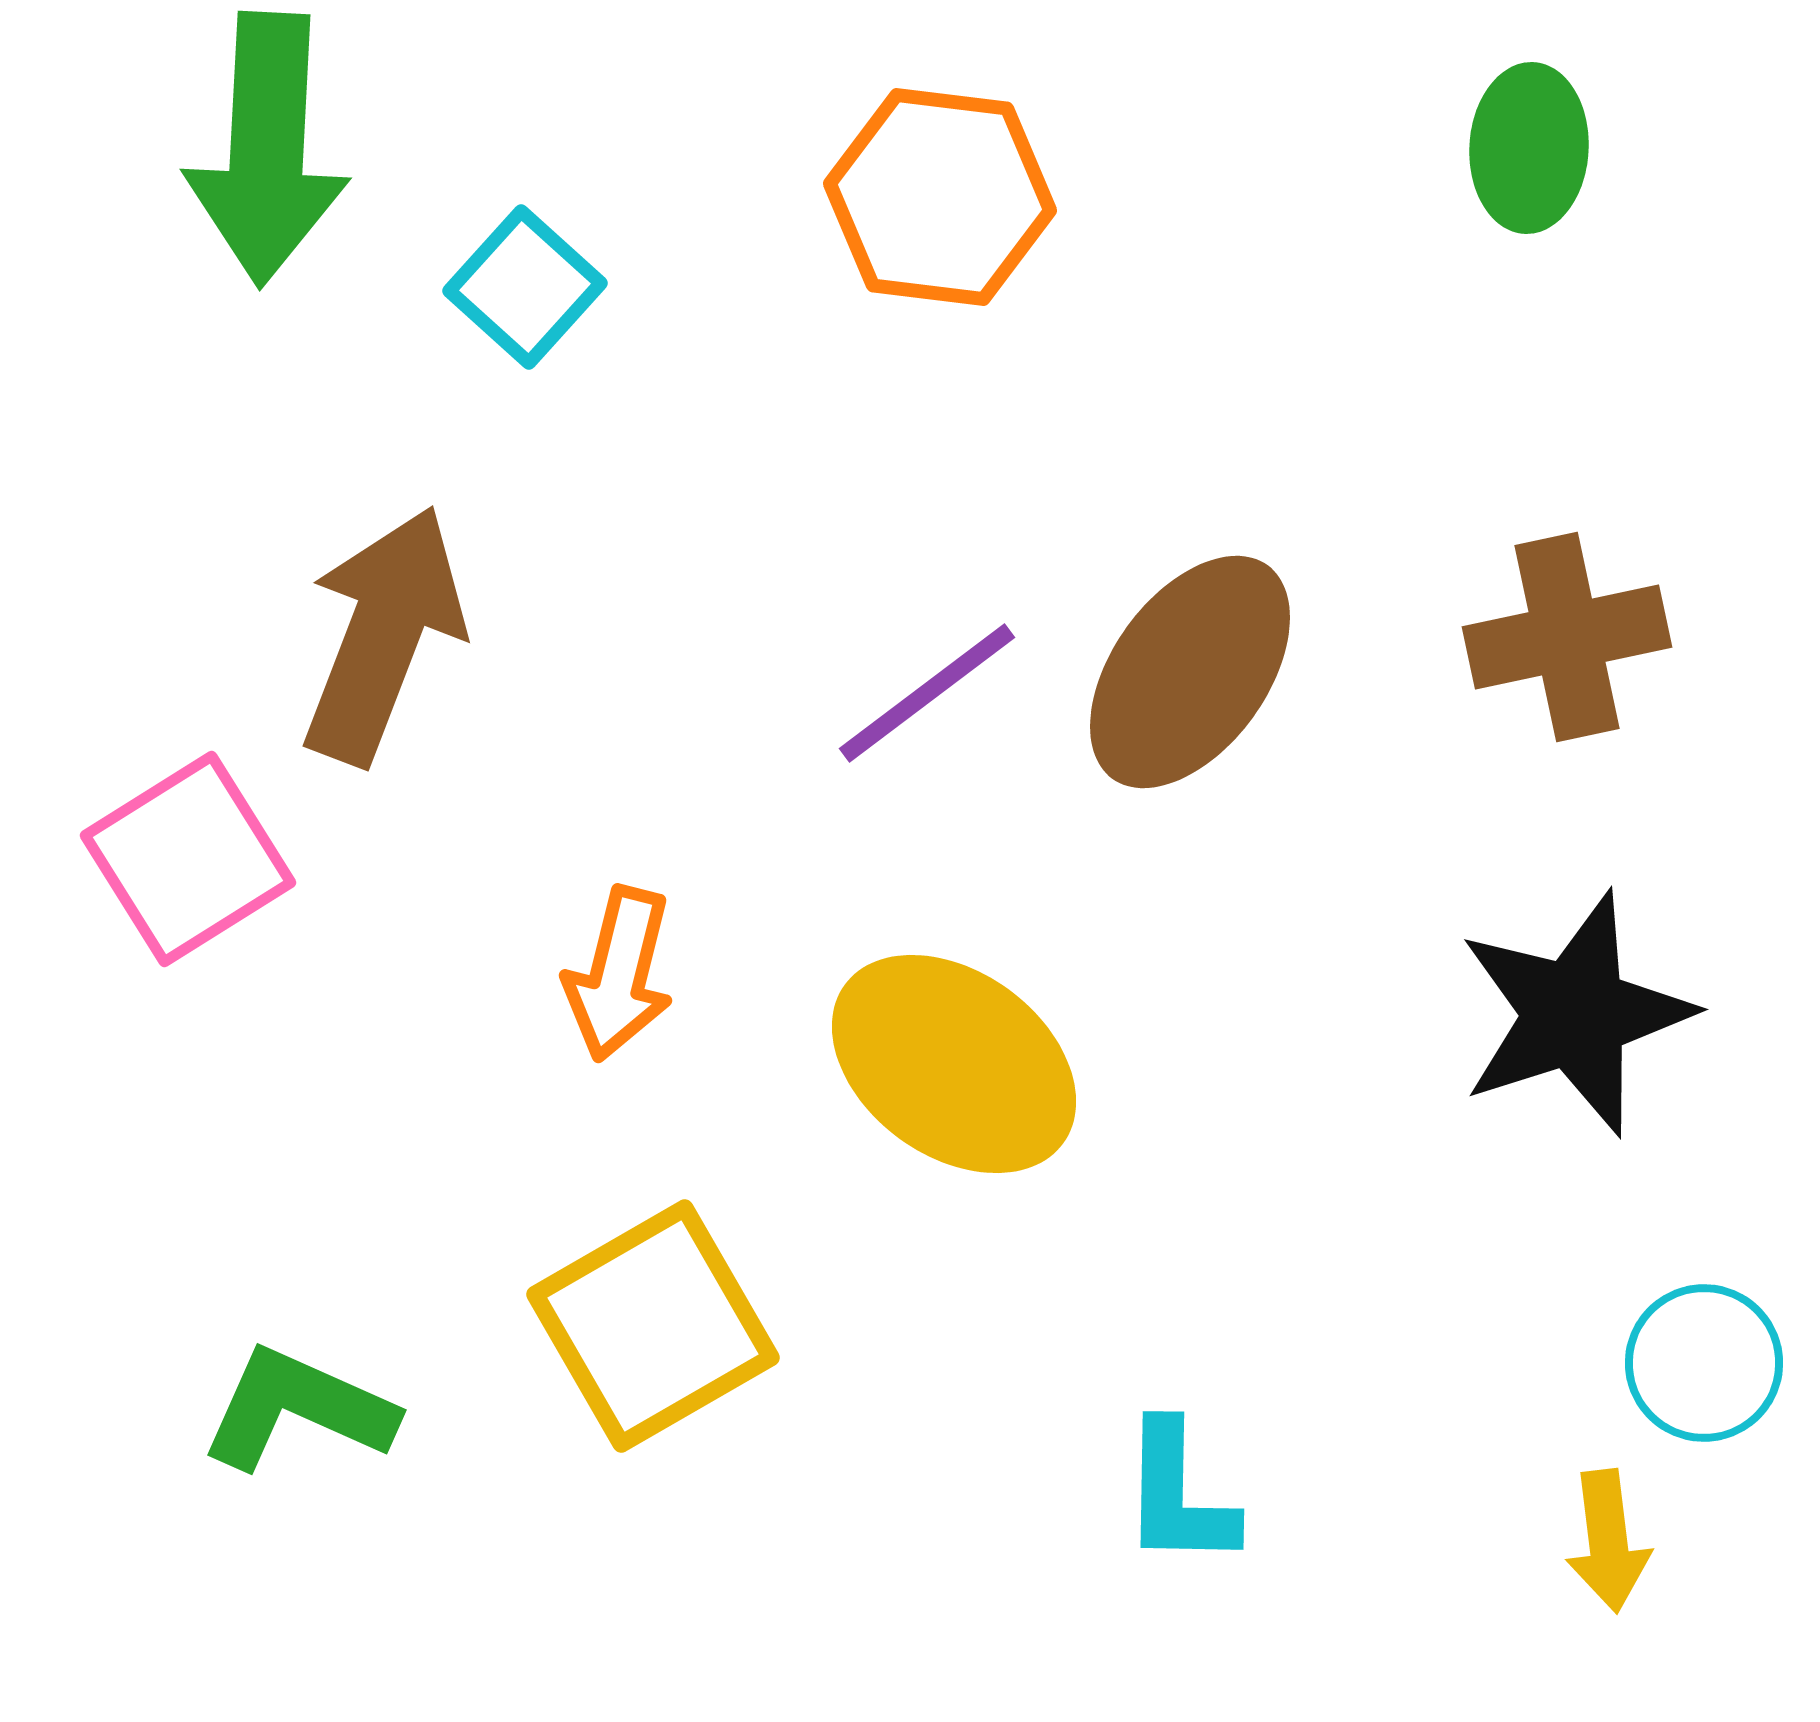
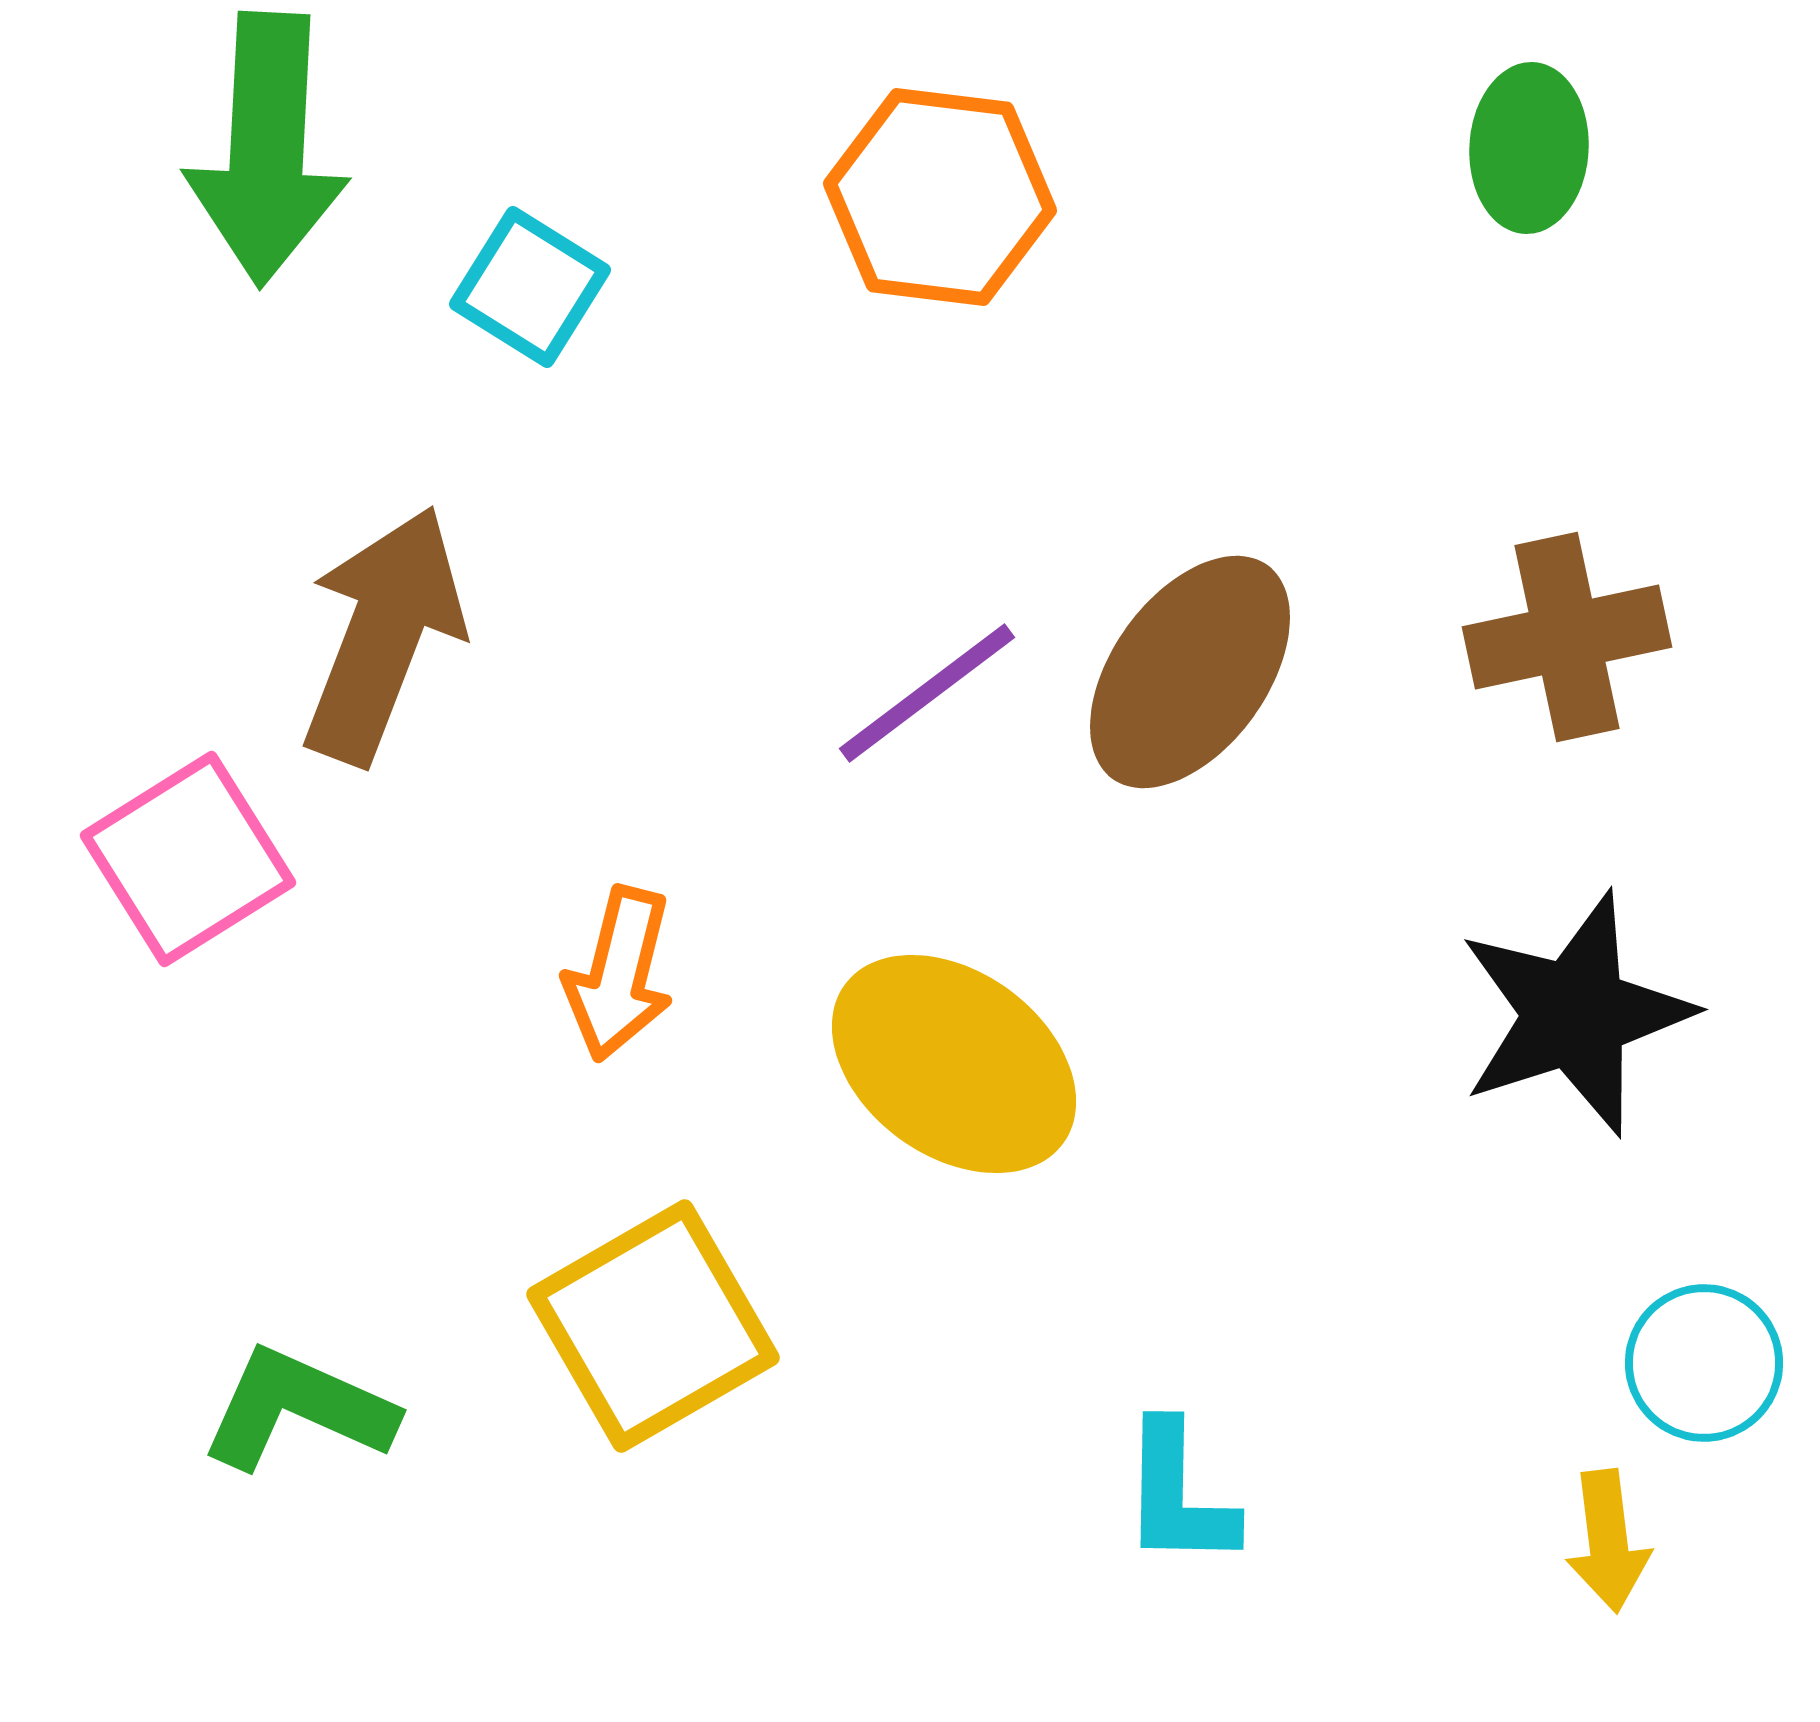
cyan square: moved 5 px right; rotated 10 degrees counterclockwise
